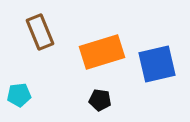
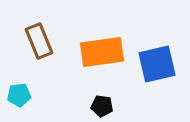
brown rectangle: moved 1 px left, 9 px down
orange rectangle: rotated 9 degrees clockwise
black pentagon: moved 2 px right, 6 px down
